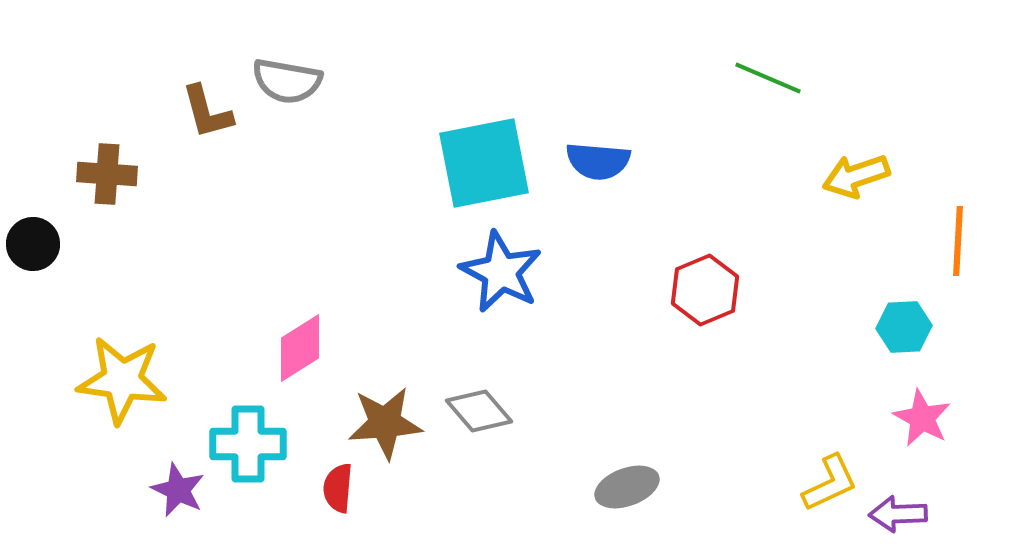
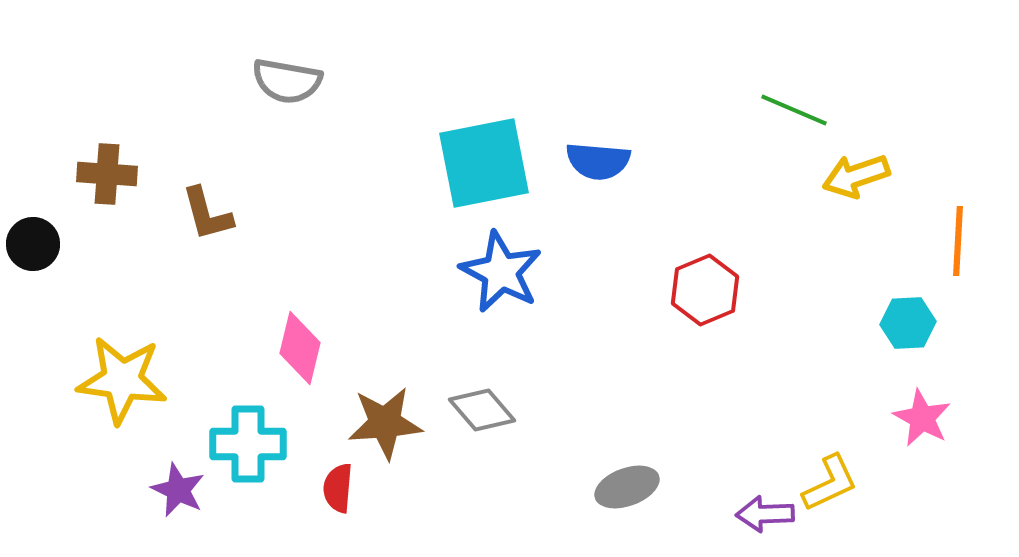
green line: moved 26 px right, 32 px down
brown L-shape: moved 102 px down
cyan hexagon: moved 4 px right, 4 px up
pink diamond: rotated 44 degrees counterclockwise
gray diamond: moved 3 px right, 1 px up
purple arrow: moved 133 px left
